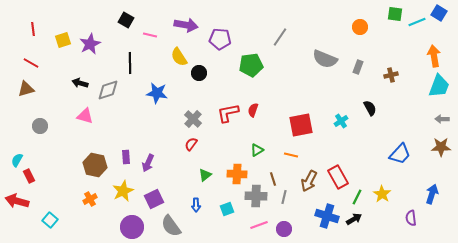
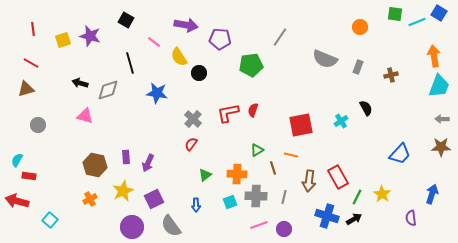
pink line at (150, 35): moved 4 px right, 7 px down; rotated 24 degrees clockwise
purple star at (90, 44): moved 8 px up; rotated 30 degrees counterclockwise
black line at (130, 63): rotated 15 degrees counterclockwise
black semicircle at (370, 108): moved 4 px left
gray circle at (40, 126): moved 2 px left, 1 px up
red rectangle at (29, 176): rotated 56 degrees counterclockwise
brown line at (273, 179): moved 11 px up
brown arrow at (309, 181): rotated 20 degrees counterclockwise
cyan square at (227, 209): moved 3 px right, 7 px up
